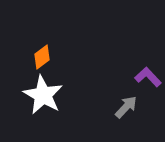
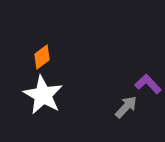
purple L-shape: moved 7 px down
